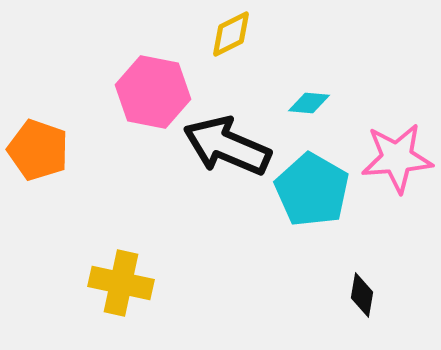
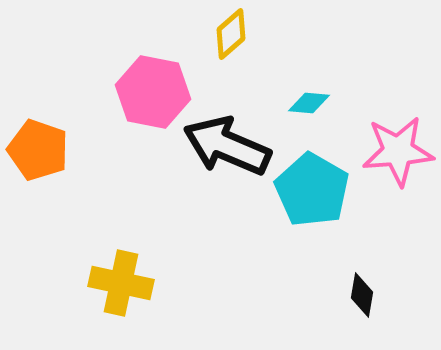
yellow diamond: rotated 15 degrees counterclockwise
pink star: moved 1 px right, 7 px up
